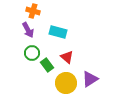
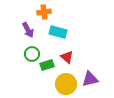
orange cross: moved 11 px right, 1 px down; rotated 24 degrees counterclockwise
green circle: moved 1 px down
green rectangle: rotated 72 degrees counterclockwise
purple triangle: rotated 18 degrees clockwise
yellow circle: moved 1 px down
